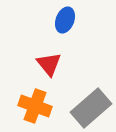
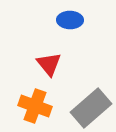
blue ellipse: moved 5 px right; rotated 70 degrees clockwise
